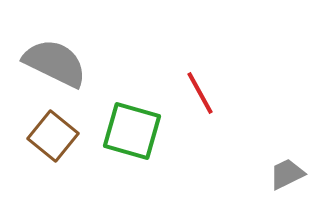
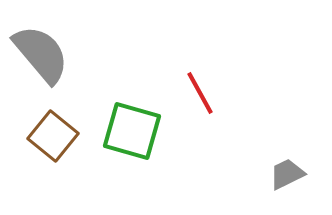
gray semicircle: moved 14 px left, 9 px up; rotated 24 degrees clockwise
